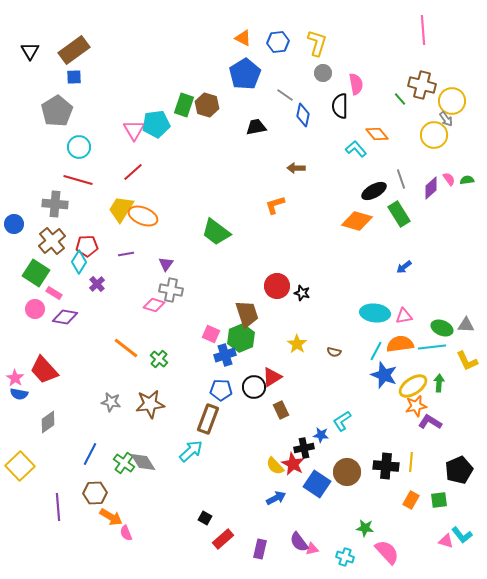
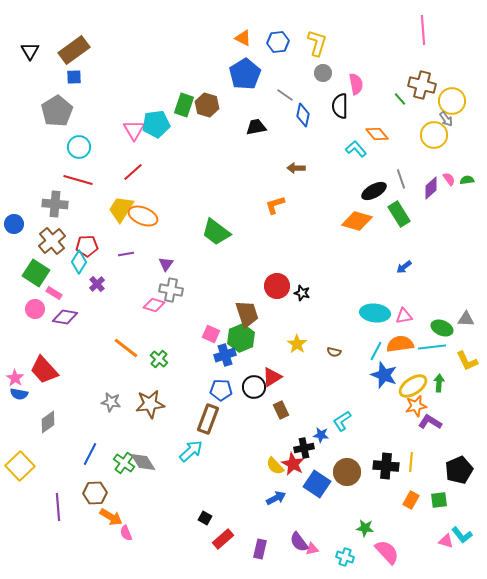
gray triangle at (466, 325): moved 6 px up
